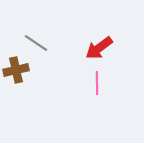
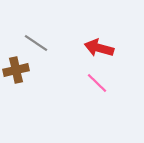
red arrow: rotated 52 degrees clockwise
pink line: rotated 45 degrees counterclockwise
